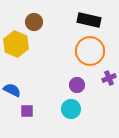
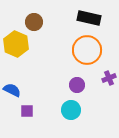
black rectangle: moved 2 px up
orange circle: moved 3 px left, 1 px up
cyan circle: moved 1 px down
